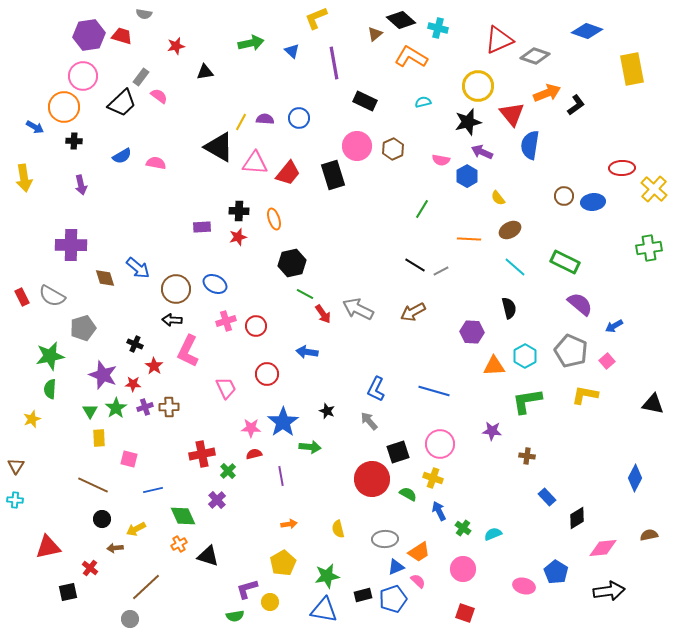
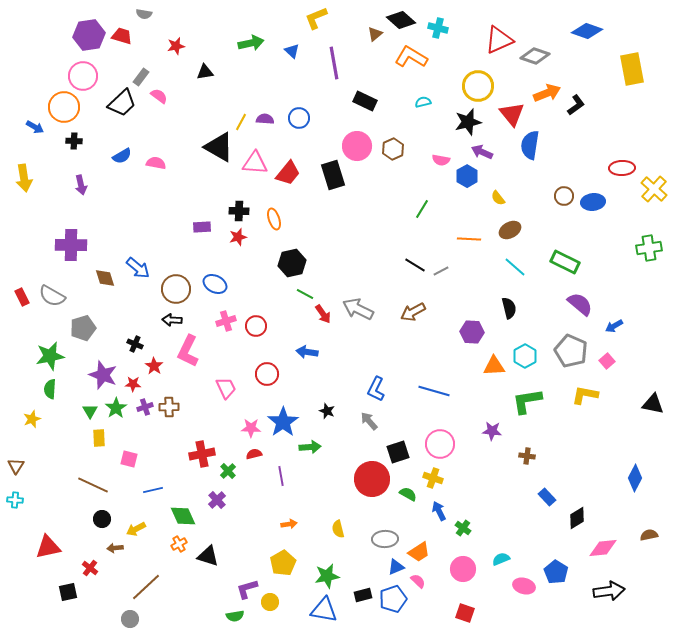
green arrow at (310, 447): rotated 10 degrees counterclockwise
cyan semicircle at (493, 534): moved 8 px right, 25 px down
